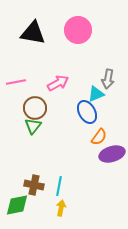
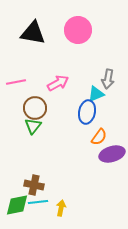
blue ellipse: rotated 40 degrees clockwise
cyan line: moved 21 px left, 16 px down; rotated 72 degrees clockwise
